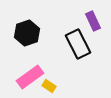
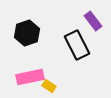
purple rectangle: rotated 12 degrees counterclockwise
black rectangle: moved 1 px left, 1 px down
pink rectangle: rotated 24 degrees clockwise
